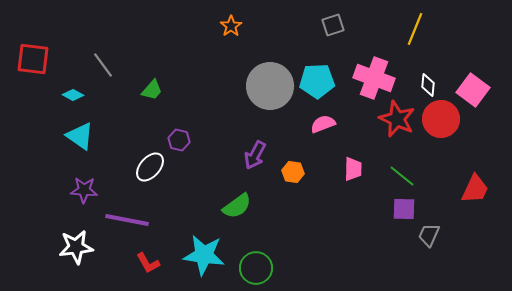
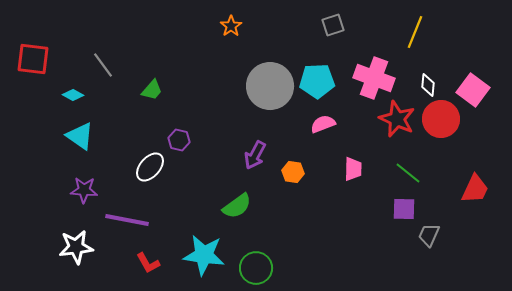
yellow line: moved 3 px down
green line: moved 6 px right, 3 px up
